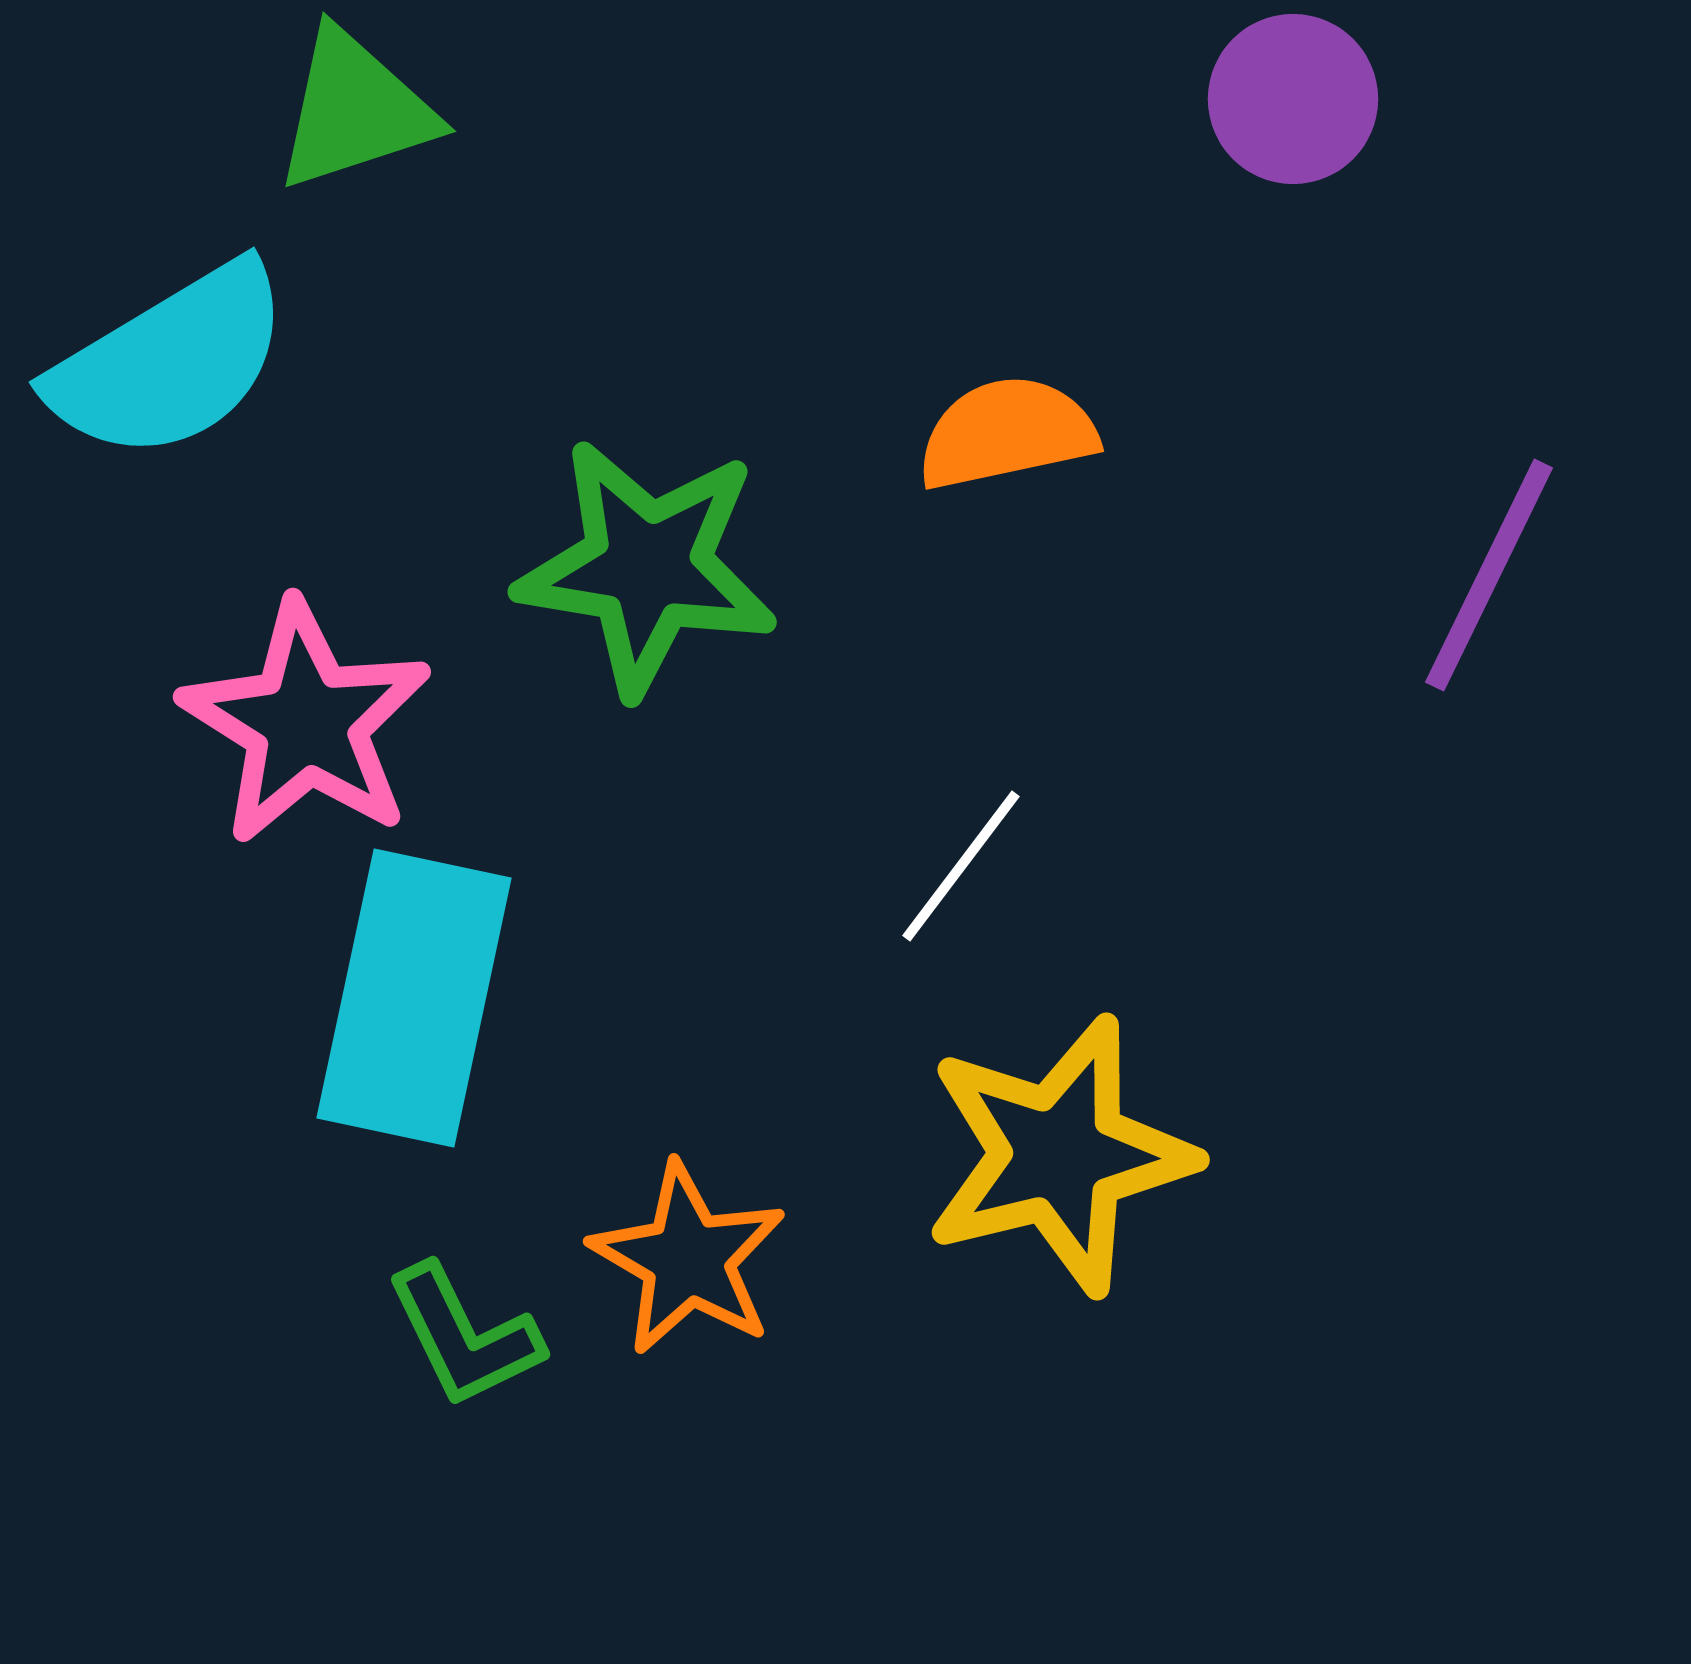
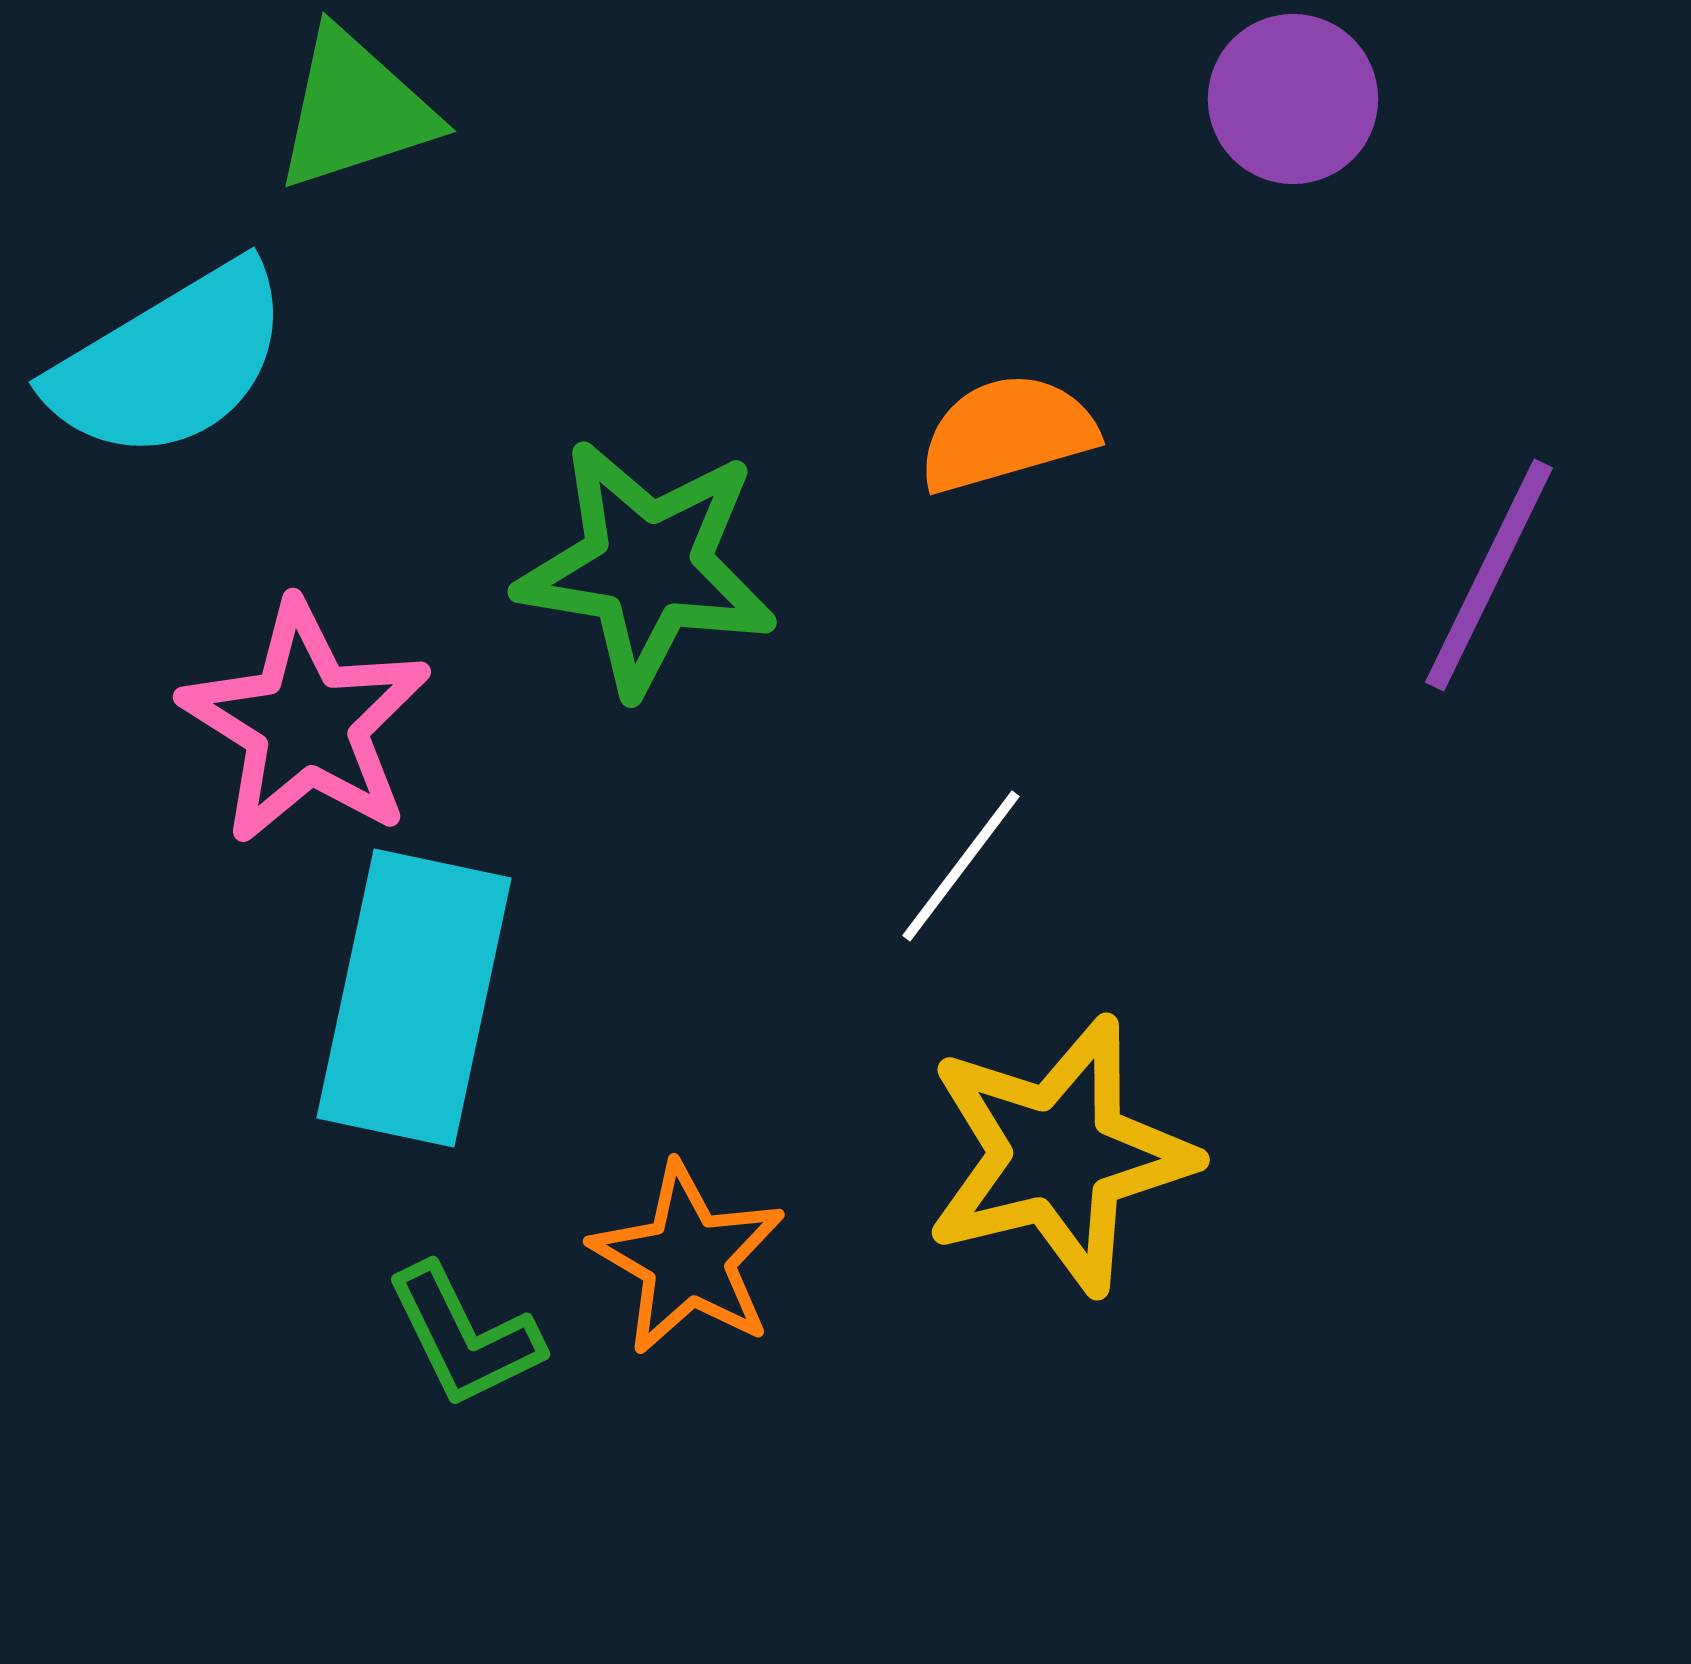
orange semicircle: rotated 4 degrees counterclockwise
